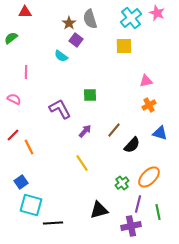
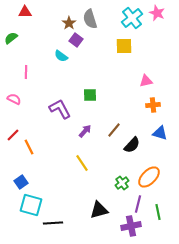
cyan cross: moved 1 px right
orange cross: moved 4 px right; rotated 24 degrees clockwise
